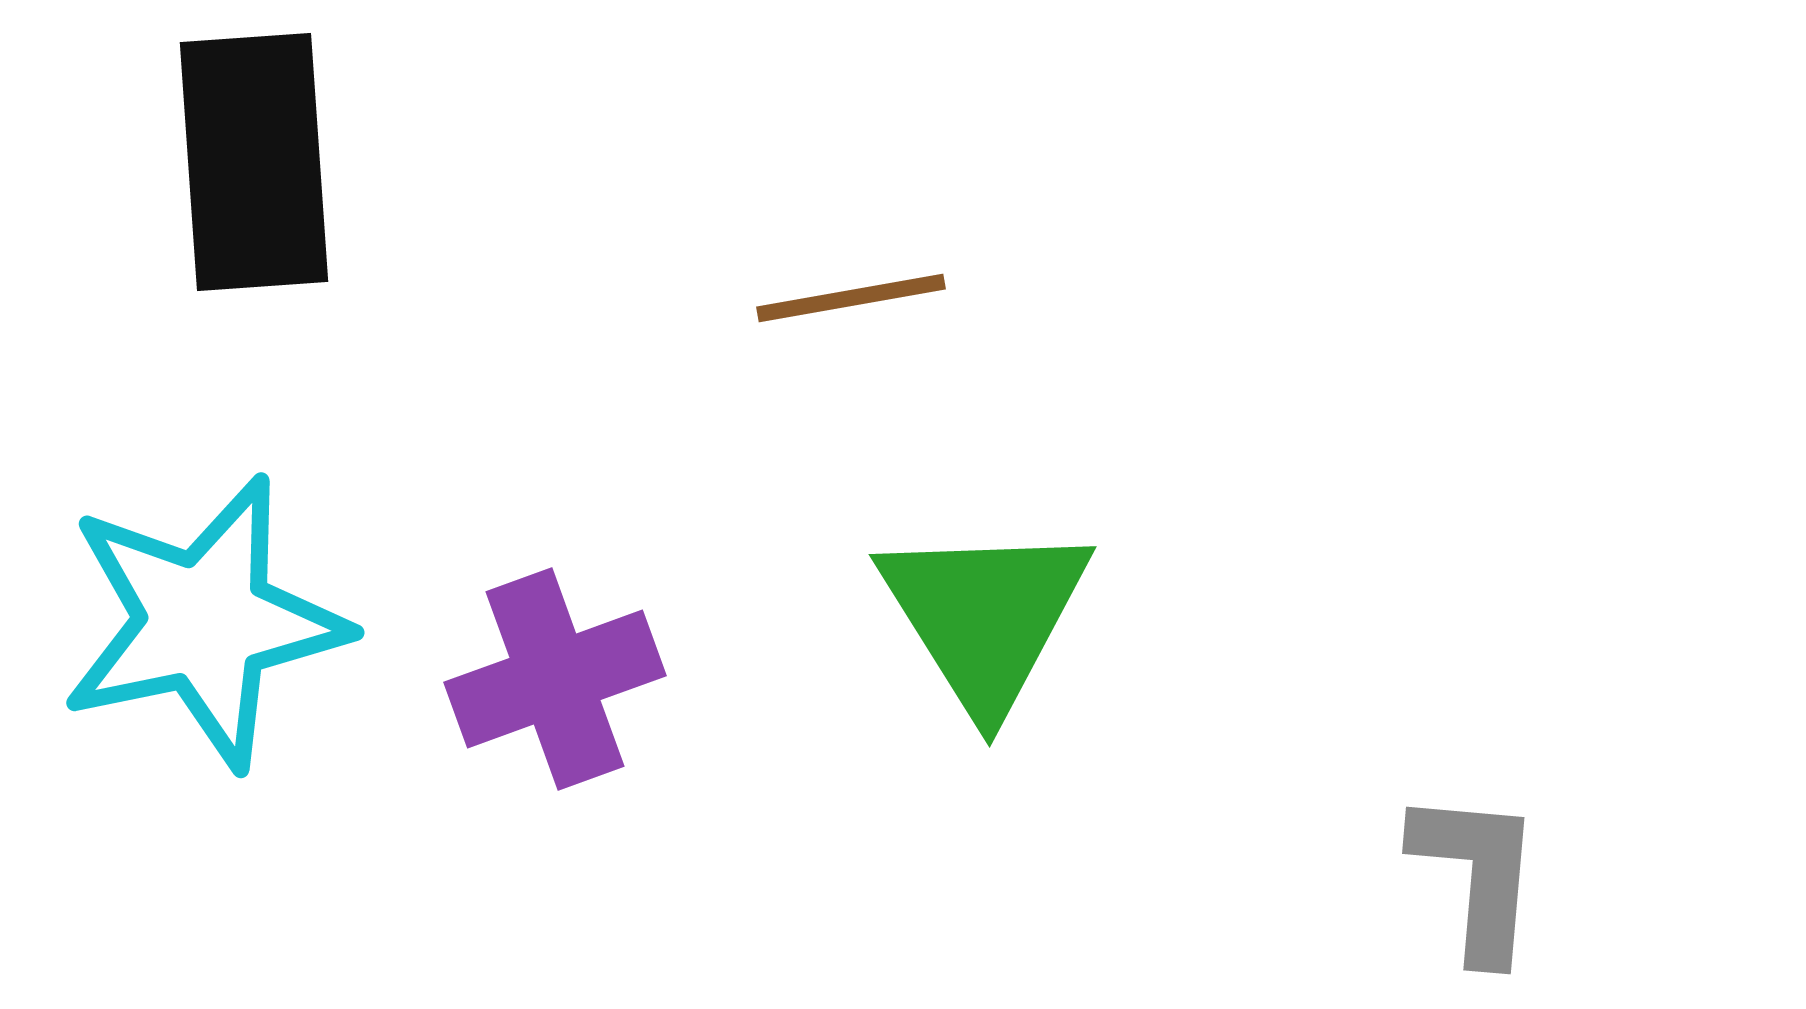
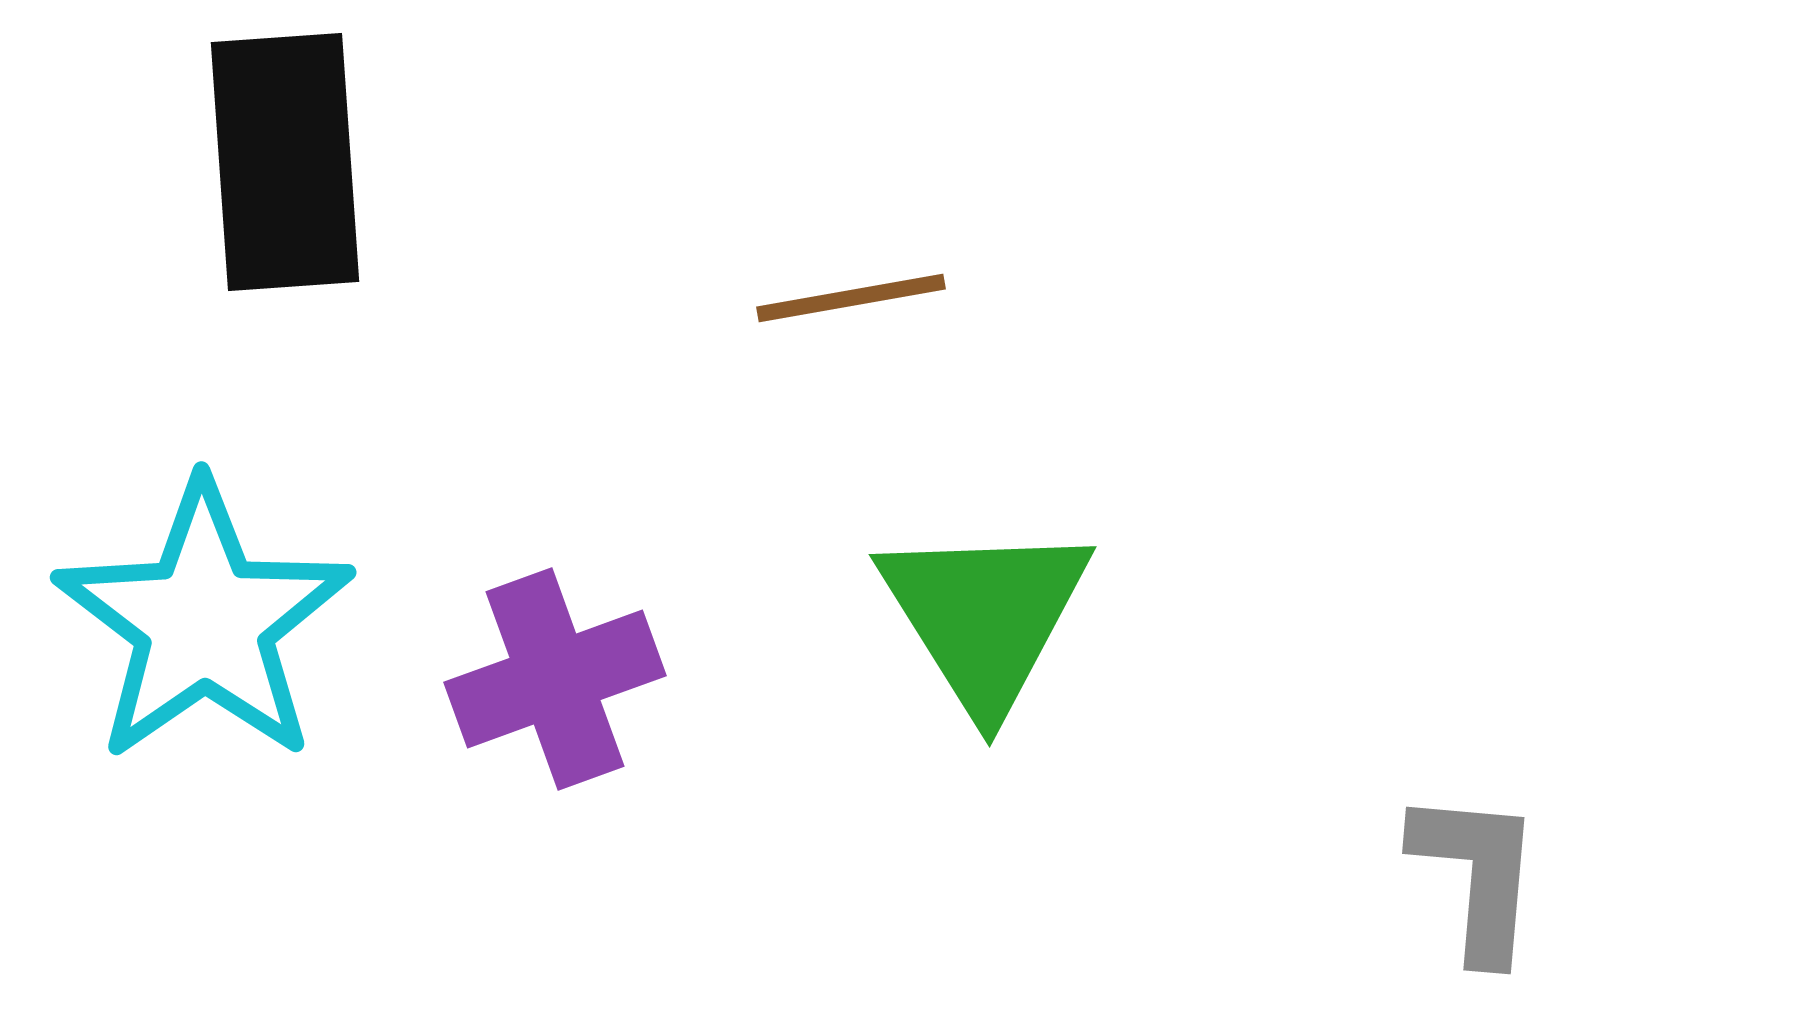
black rectangle: moved 31 px right
cyan star: rotated 23 degrees counterclockwise
